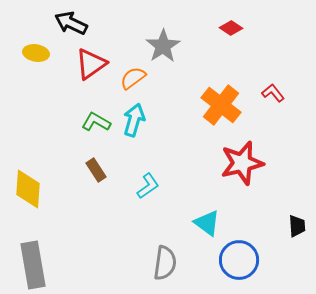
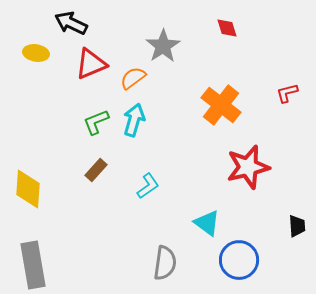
red diamond: moved 4 px left; rotated 40 degrees clockwise
red triangle: rotated 12 degrees clockwise
red L-shape: moved 14 px right; rotated 65 degrees counterclockwise
green L-shape: rotated 52 degrees counterclockwise
red star: moved 6 px right, 4 px down
brown rectangle: rotated 75 degrees clockwise
